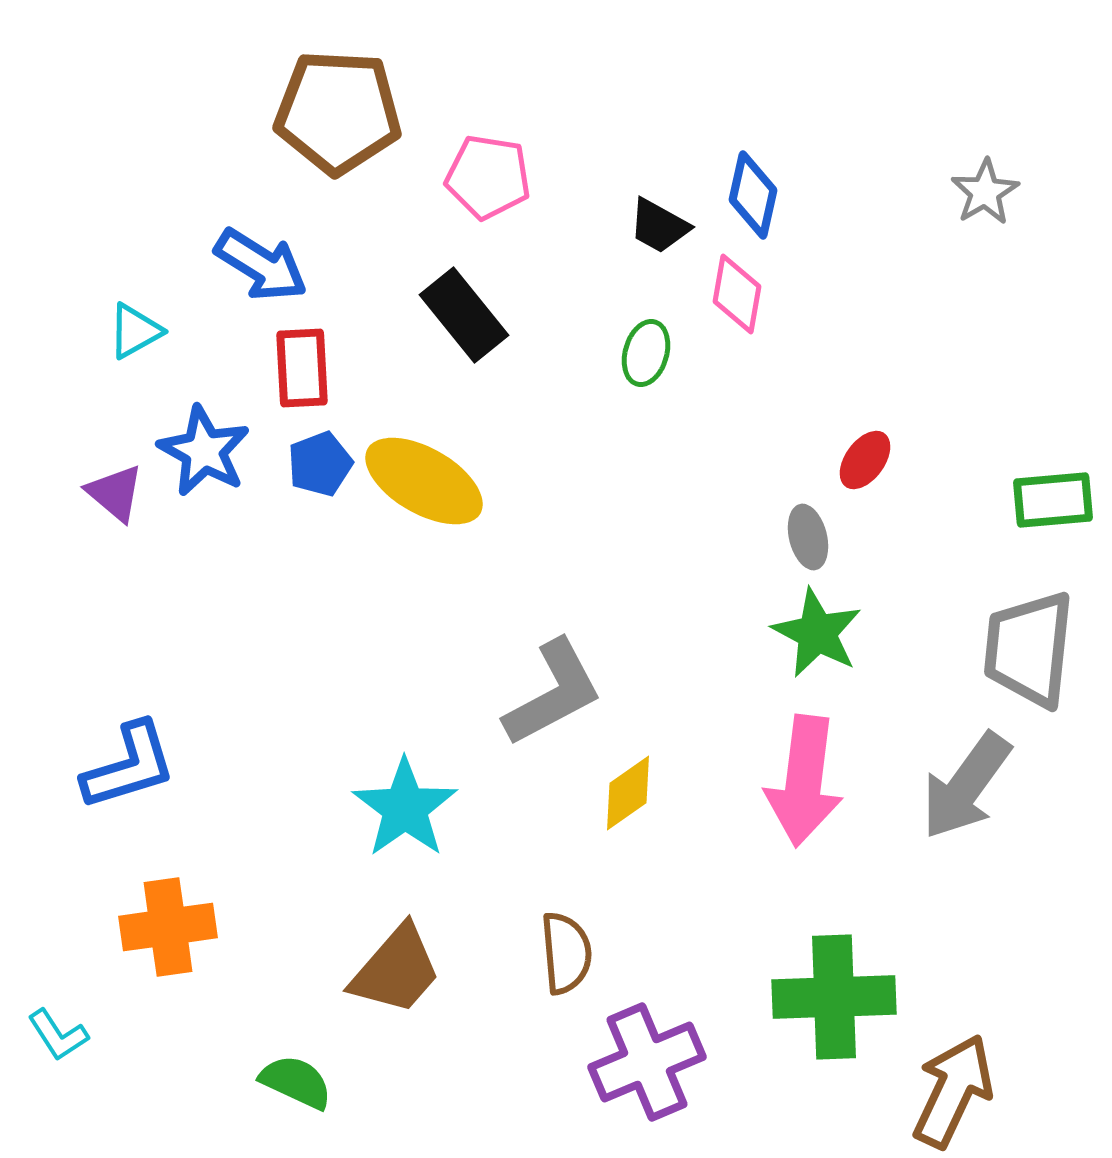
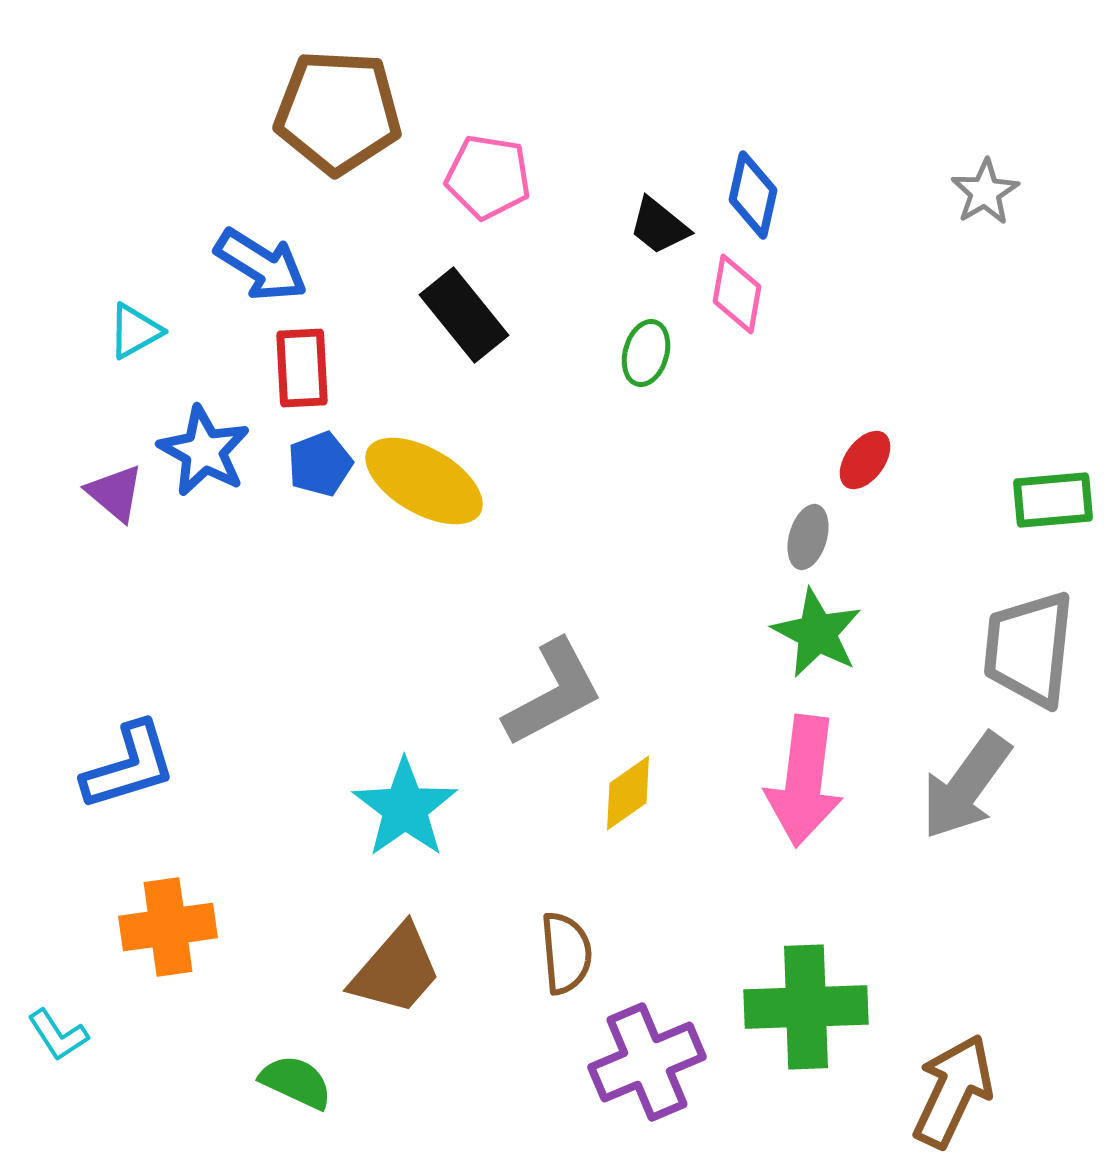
black trapezoid: rotated 10 degrees clockwise
gray ellipse: rotated 30 degrees clockwise
green cross: moved 28 px left, 10 px down
